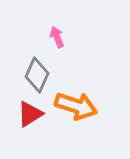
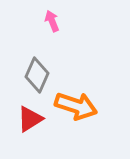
pink arrow: moved 5 px left, 16 px up
red triangle: moved 5 px down
